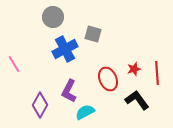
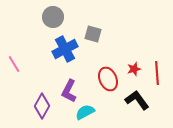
purple diamond: moved 2 px right, 1 px down
